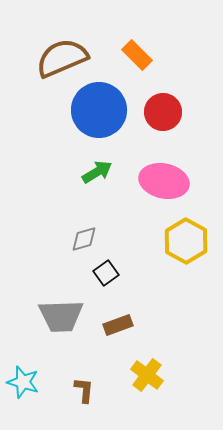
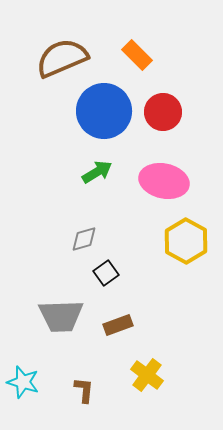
blue circle: moved 5 px right, 1 px down
